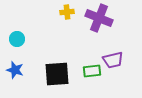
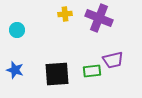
yellow cross: moved 2 px left, 2 px down
cyan circle: moved 9 px up
